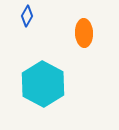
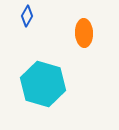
cyan hexagon: rotated 12 degrees counterclockwise
